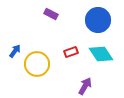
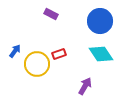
blue circle: moved 2 px right, 1 px down
red rectangle: moved 12 px left, 2 px down
